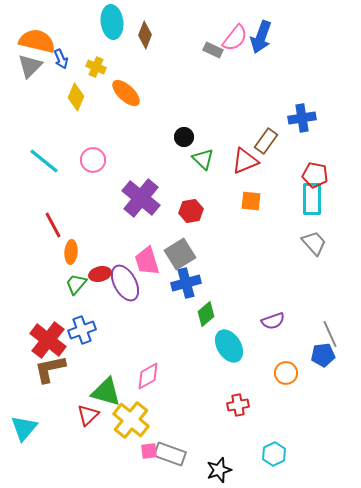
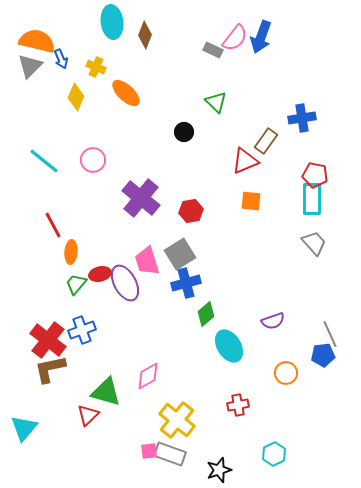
black circle at (184, 137): moved 5 px up
green triangle at (203, 159): moved 13 px right, 57 px up
yellow cross at (131, 420): moved 46 px right
